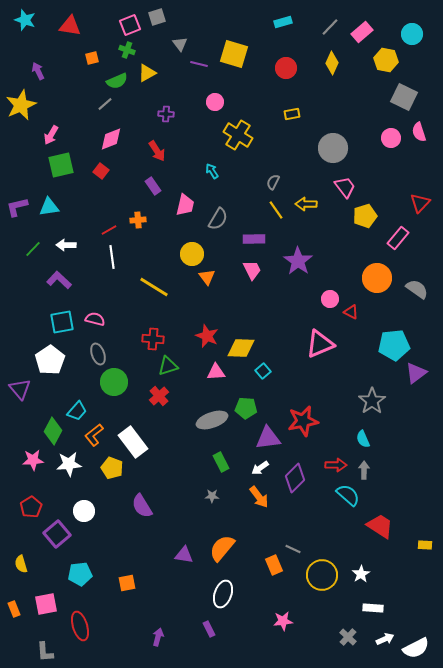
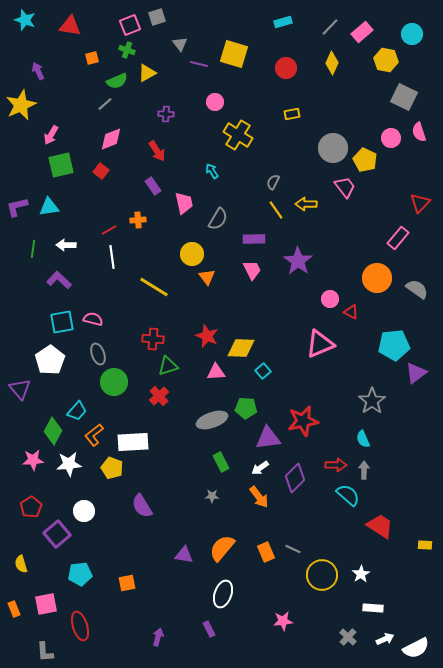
pink trapezoid at (185, 205): moved 1 px left, 2 px up; rotated 25 degrees counterclockwise
yellow pentagon at (365, 216): moved 56 px up; rotated 30 degrees counterclockwise
green line at (33, 249): rotated 36 degrees counterclockwise
pink semicircle at (95, 319): moved 2 px left
white rectangle at (133, 442): rotated 56 degrees counterclockwise
orange rectangle at (274, 565): moved 8 px left, 13 px up
